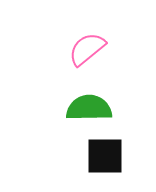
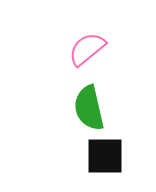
green semicircle: rotated 102 degrees counterclockwise
